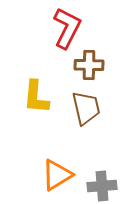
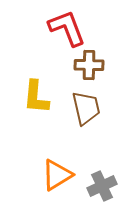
red L-shape: rotated 48 degrees counterclockwise
gray cross: rotated 20 degrees counterclockwise
